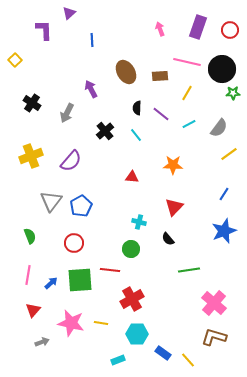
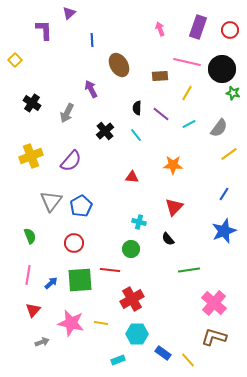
brown ellipse at (126, 72): moved 7 px left, 7 px up
green star at (233, 93): rotated 16 degrees clockwise
